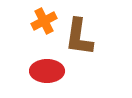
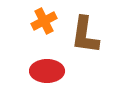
brown L-shape: moved 6 px right, 2 px up
